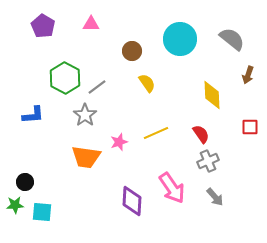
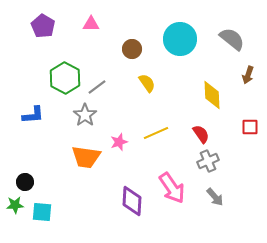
brown circle: moved 2 px up
